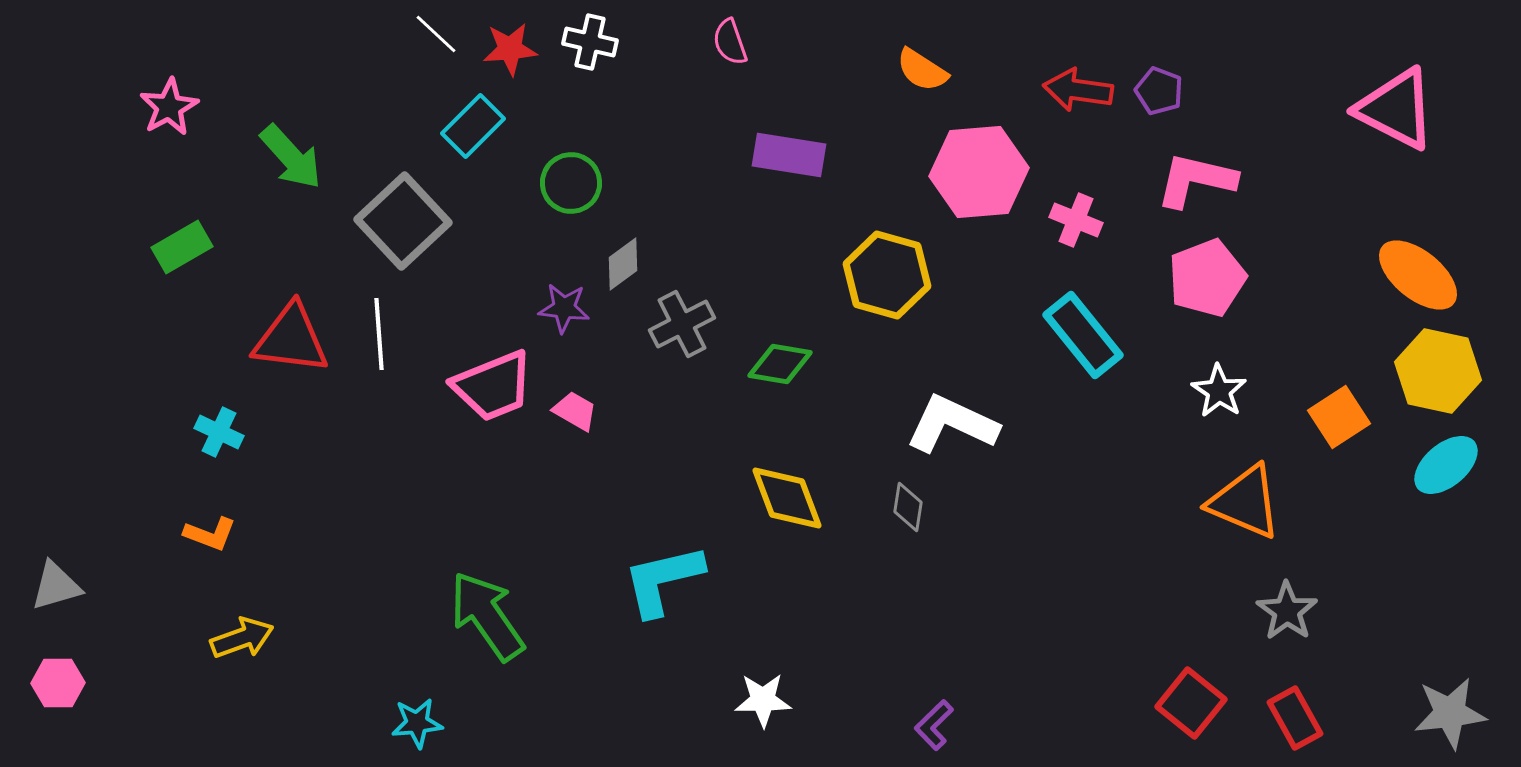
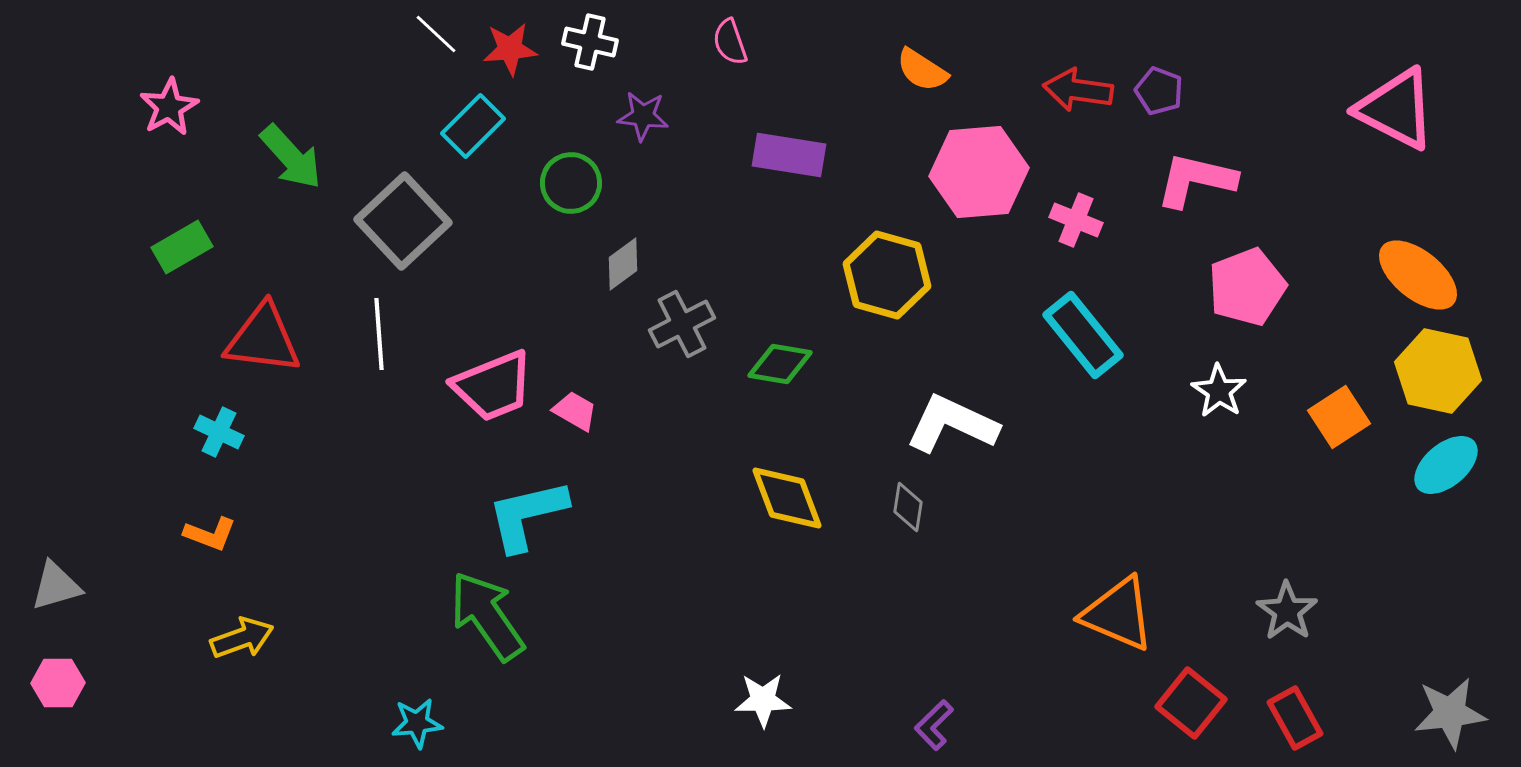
pink pentagon at (1207, 278): moved 40 px right, 9 px down
purple star at (564, 308): moved 79 px right, 192 px up
red triangle at (291, 339): moved 28 px left
orange triangle at (1245, 502): moved 127 px left, 112 px down
cyan L-shape at (663, 580): moved 136 px left, 65 px up
